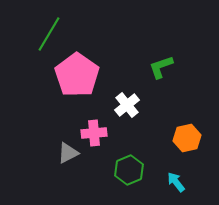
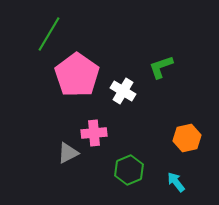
white cross: moved 4 px left, 14 px up; rotated 20 degrees counterclockwise
